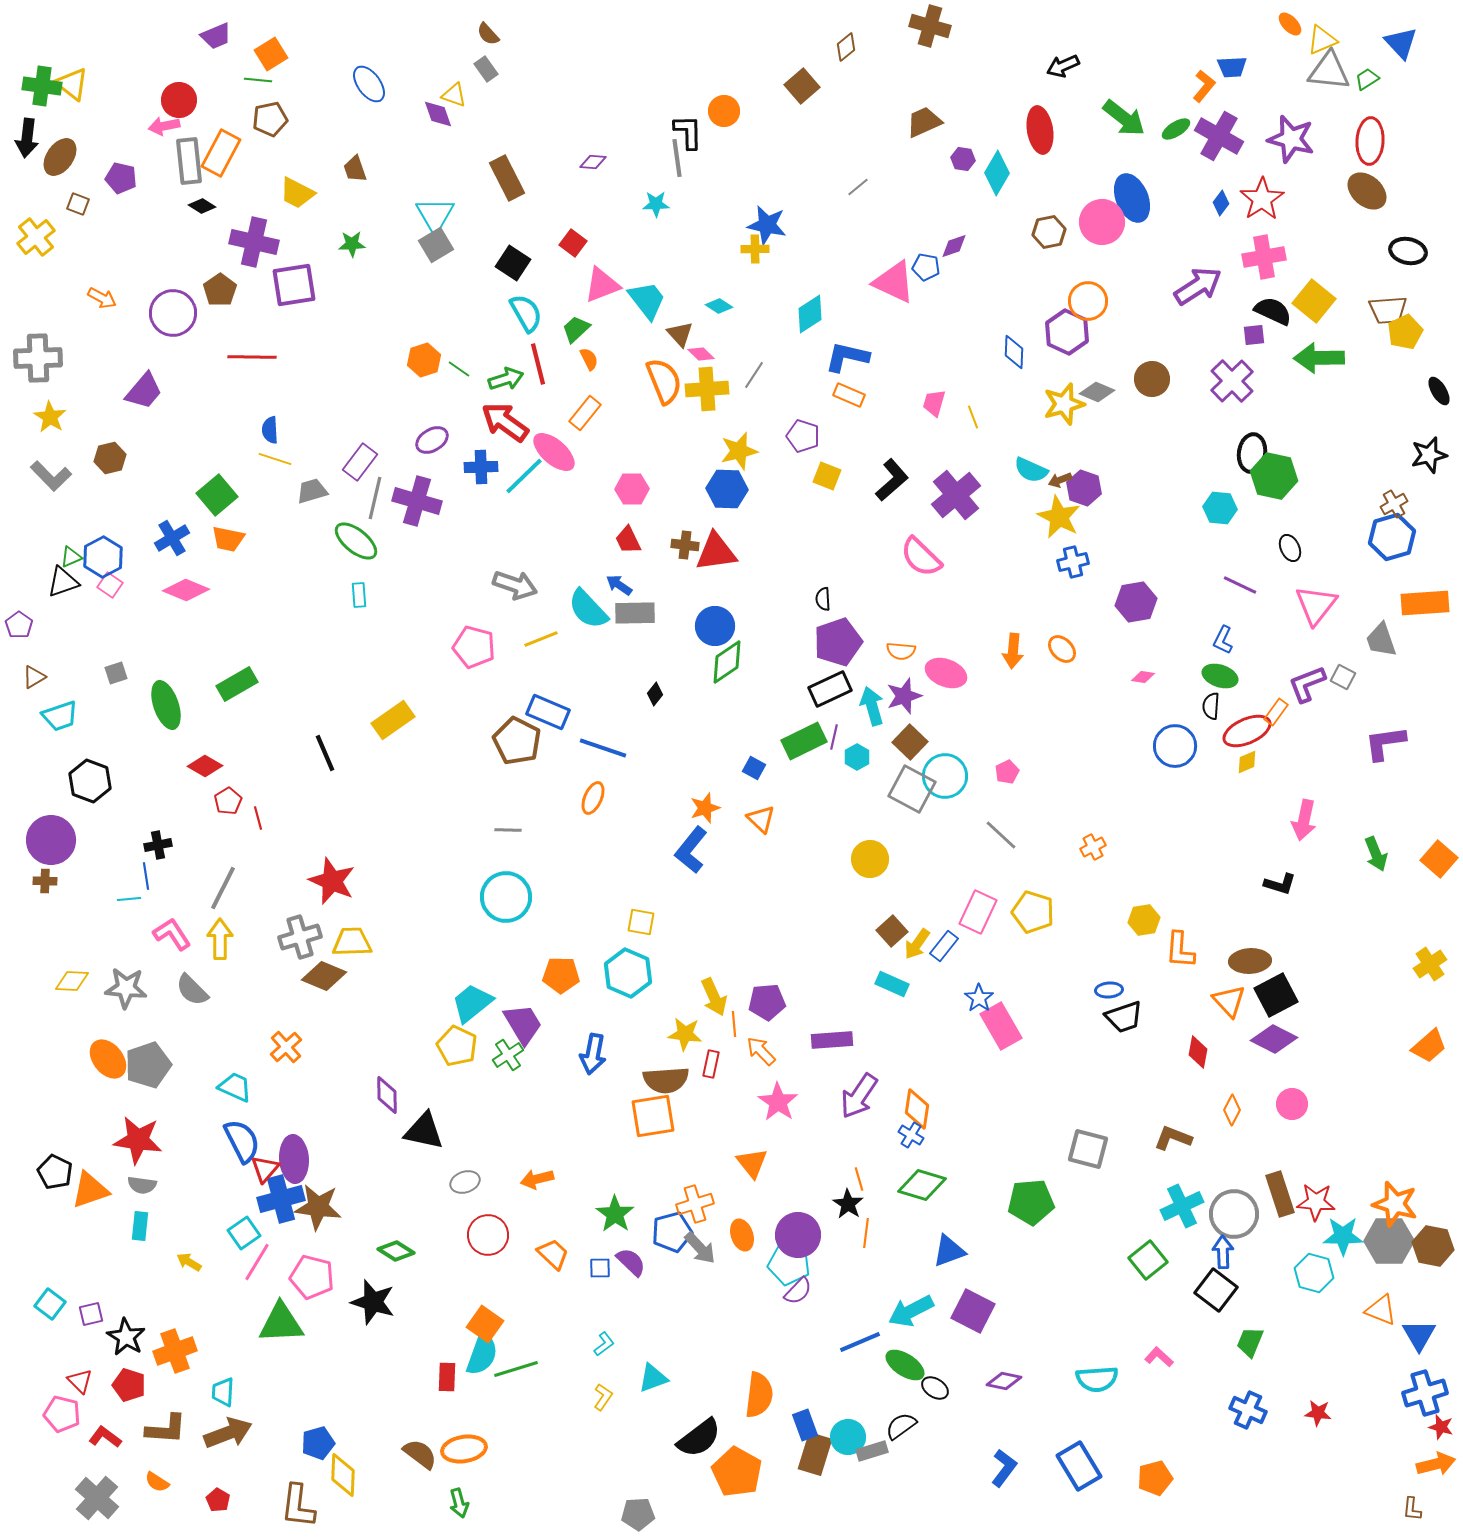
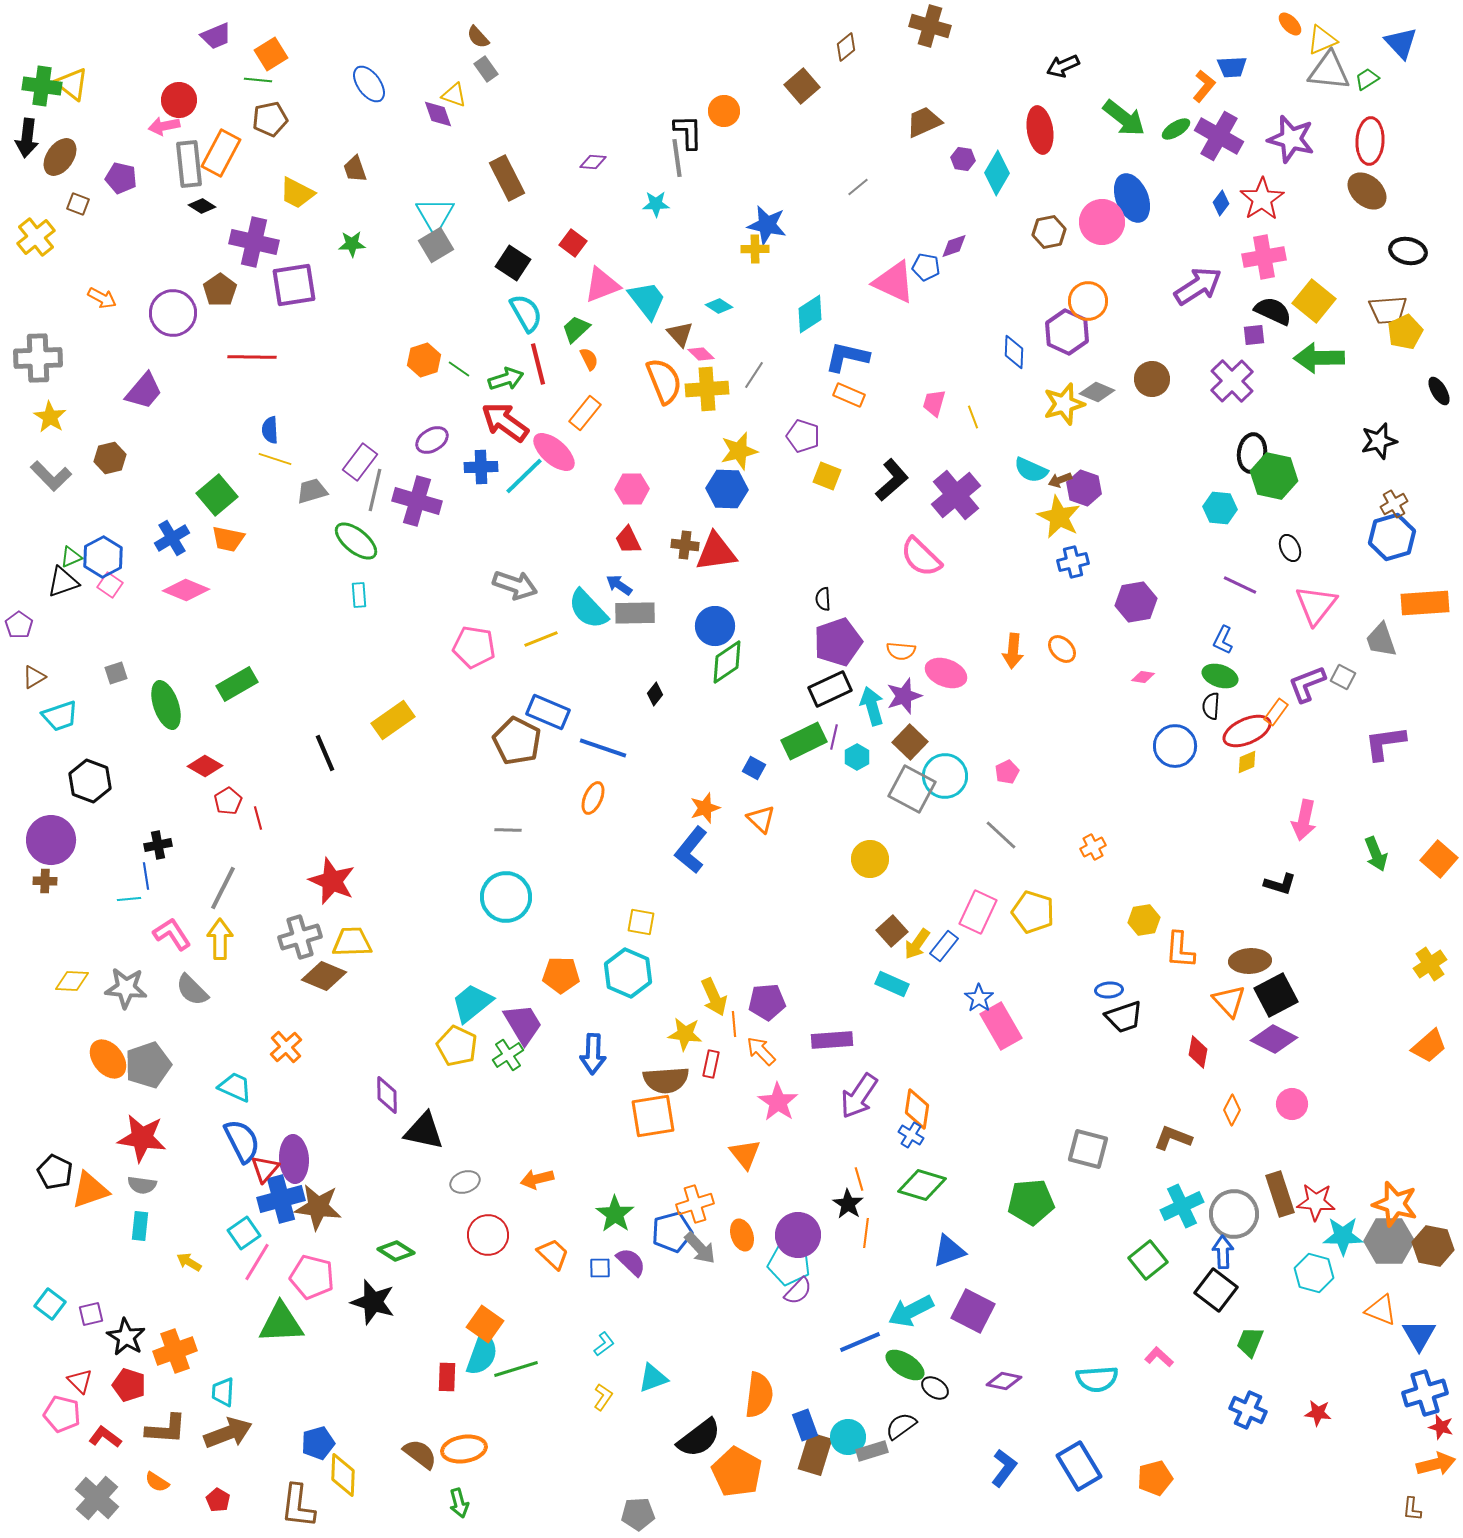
brown semicircle at (488, 34): moved 10 px left, 3 px down
gray rectangle at (189, 161): moved 3 px down
black star at (1429, 455): moved 50 px left, 14 px up
gray line at (375, 498): moved 8 px up
pink pentagon at (474, 647): rotated 6 degrees counterclockwise
blue arrow at (593, 1054): rotated 9 degrees counterclockwise
red star at (138, 1140): moved 4 px right, 2 px up
orange triangle at (752, 1163): moved 7 px left, 9 px up
